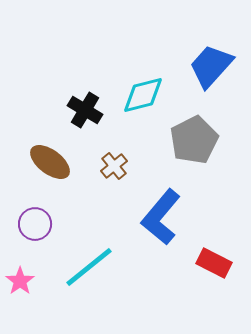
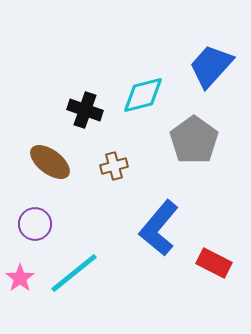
black cross: rotated 12 degrees counterclockwise
gray pentagon: rotated 9 degrees counterclockwise
brown cross: rotated 24 degrees clockwise
blue L-shape: moved 2 px left, 11 px down
cyan line: moved 15 px left, 6 px down
pink star: moved 3 px up
